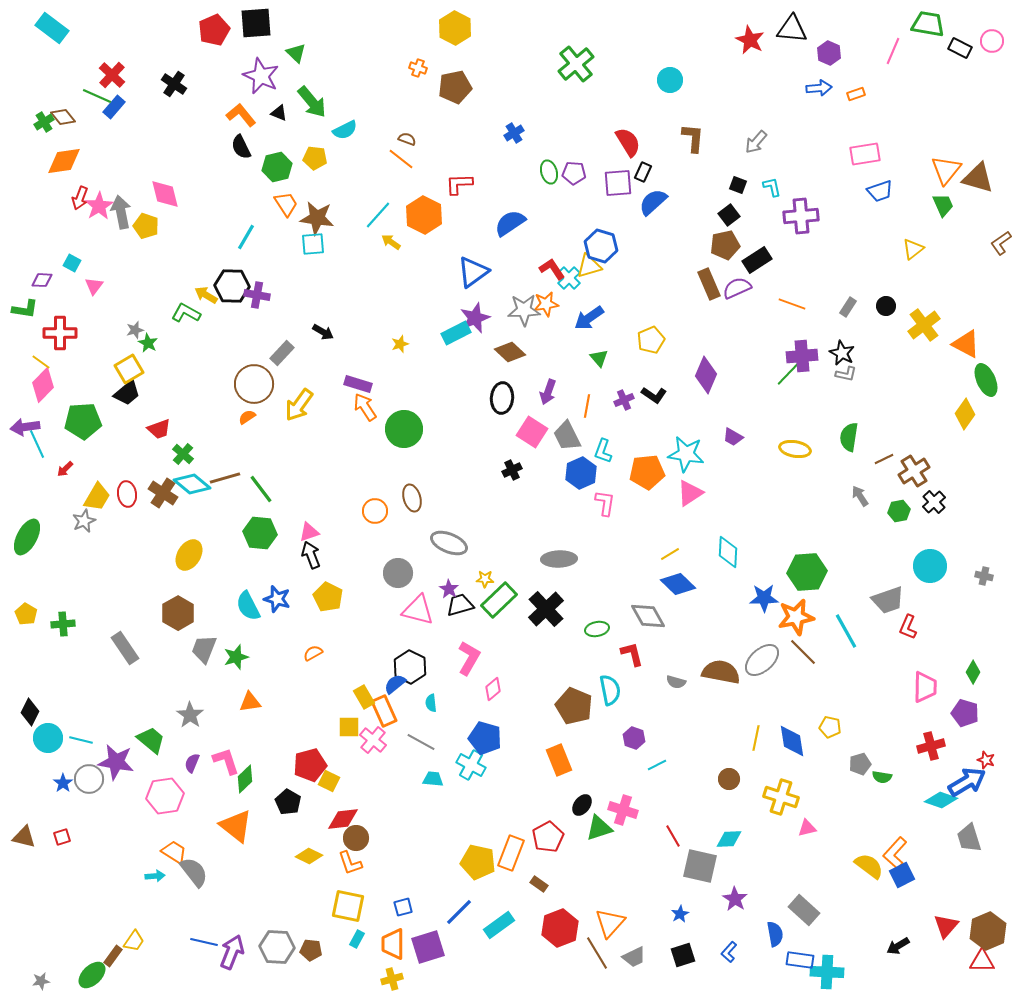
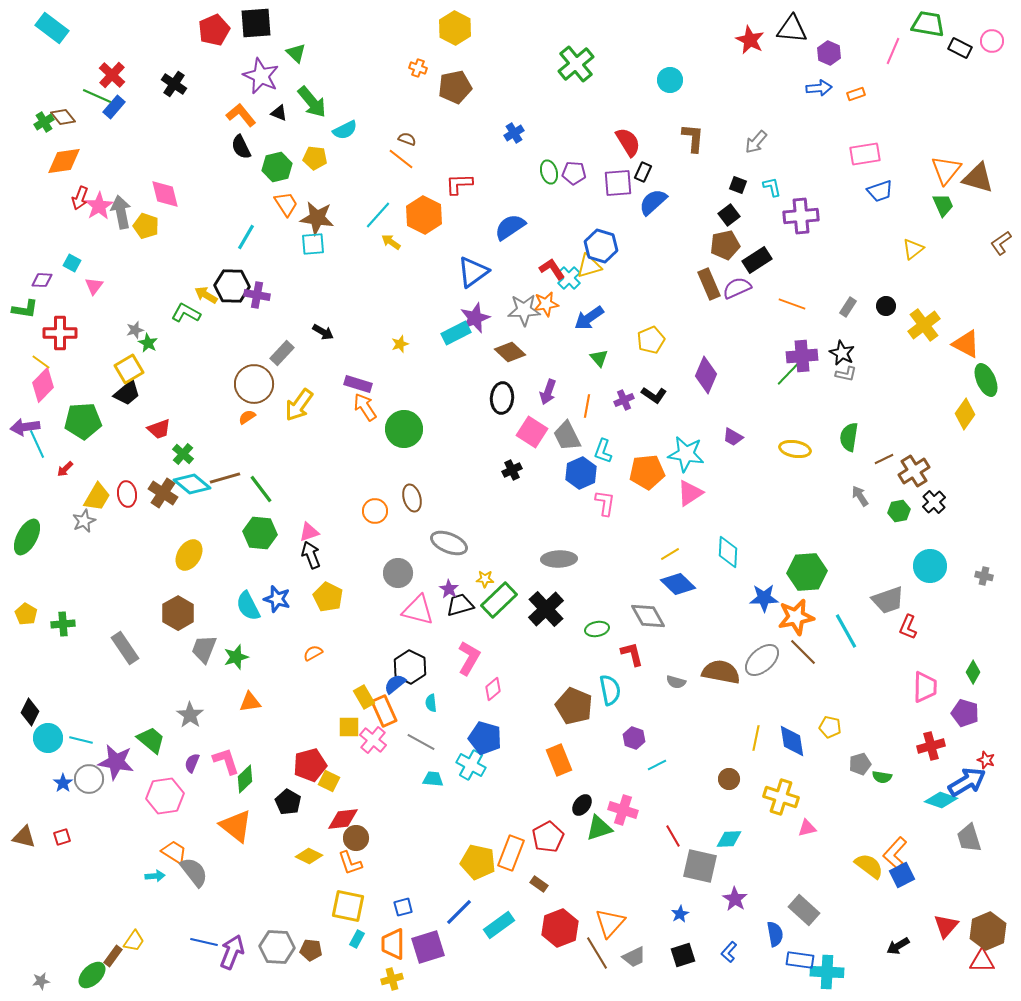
blue semicircle at (510, 223): moved 4 px down
